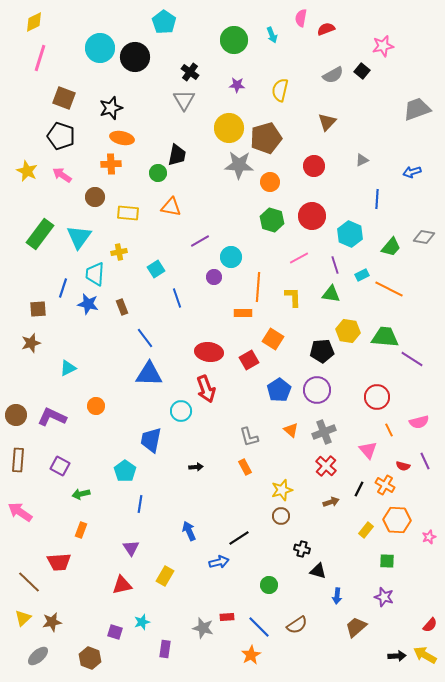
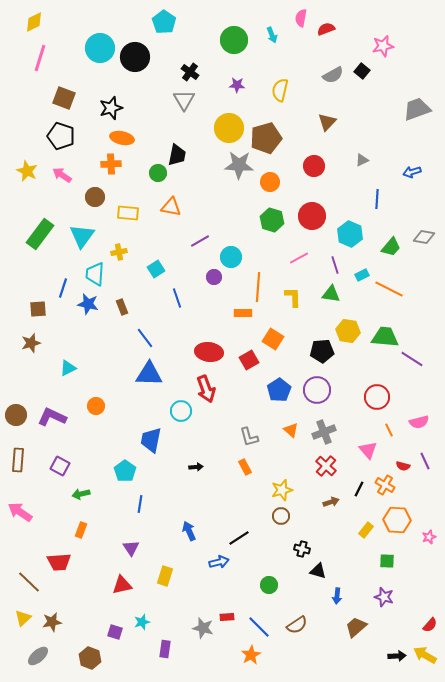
cyan triangle at (79, 237): moved 3 px right, 1 px up
yellow rectangle at (165, 576): rotated 12 degrees counterclockwise
